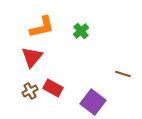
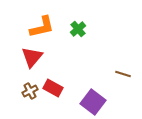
green cross: moved 3 px left, 2 px up
